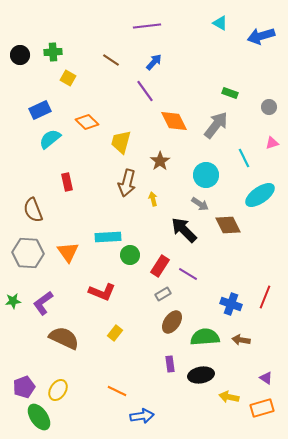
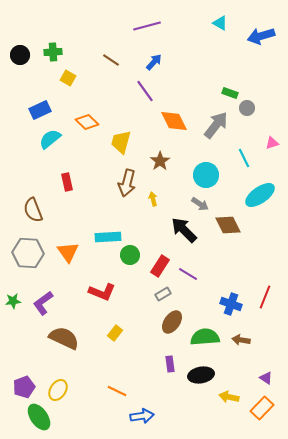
purple line at (147, 26): rotated 8 degrees counterclockwise
gray circle at (269, 107): moved 22 px left, 1 px down
orange rectangle at (262, 408): rotated 30 degrees counterclockwise
